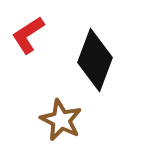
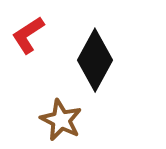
black diamond: rotated 8 degrees clockwise
